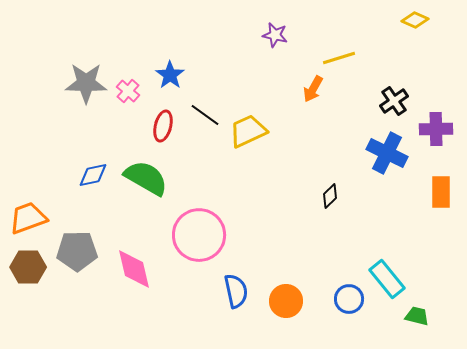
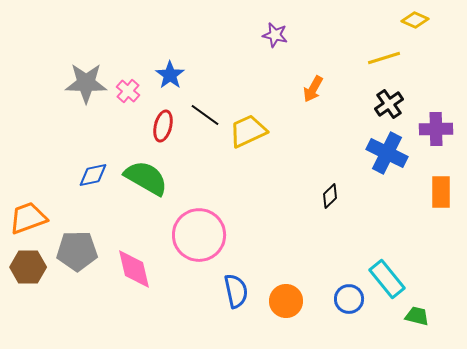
yellow line: moved 45 px right
black cross: moved 5 px left, 3 px down
